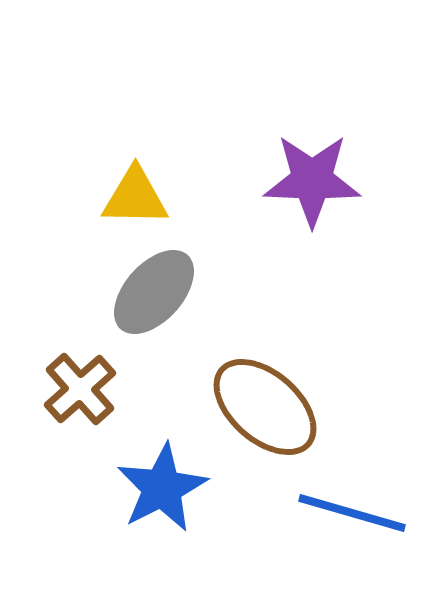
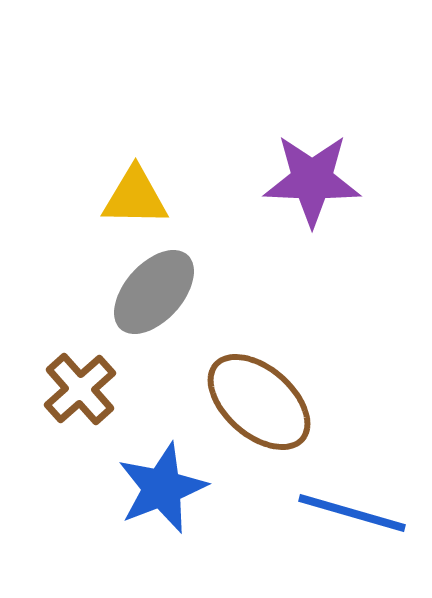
brown ellipse: moved 6 px left, 5 px up
blue star: rotated 6 degrees clockwise
